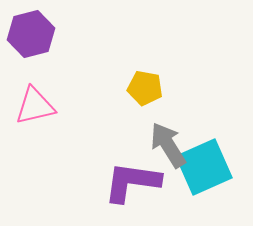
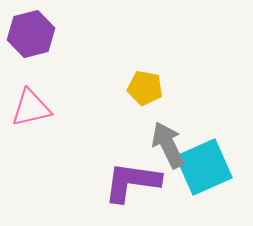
pink triangle: moved 4 px left, 2 px down
gray arrow: rotated 6 degrees clockwise
